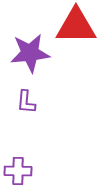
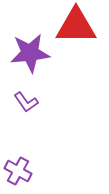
purple L-shape: rotated 40 degrees counterclockwise
purple cross: rotated 28 degrees clockwise
